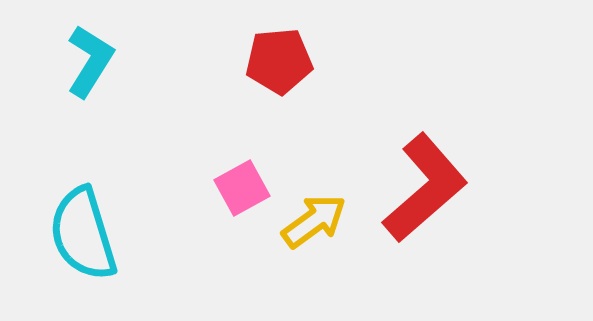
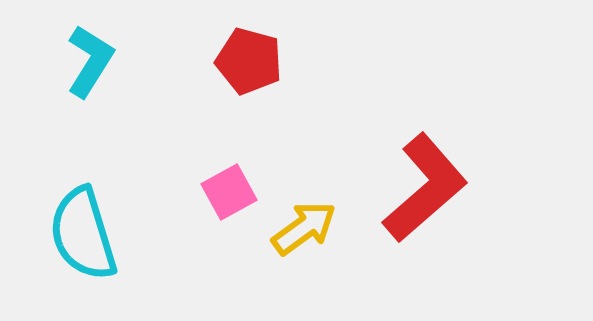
red pentagon: moved 30 px left; rotated 20 degrees clockwise
pink square: moved 13 px left, 4 px down
yellow arrow: moved 10 px left, 7 px down
